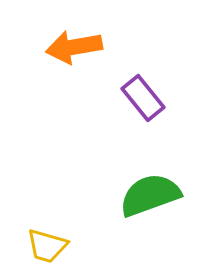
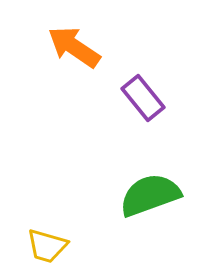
orange arrow: rotated 44 degrees clockwise
